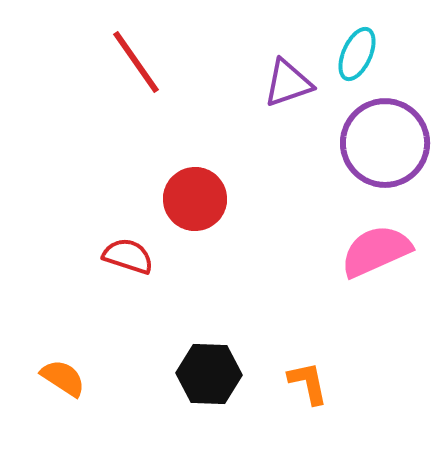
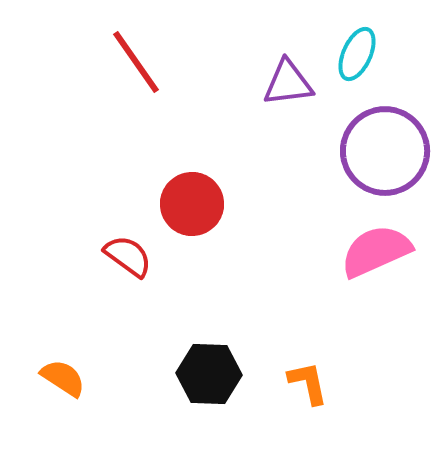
purple triangle: rotated 12 degrees clockwise
purple circle: moved 8 px down
red circle: moved 3 px left, 5 px down
red semicircle: rotated 18 degrees clockwise
